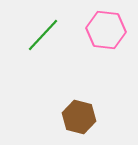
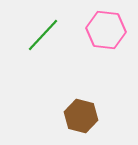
brown hexagon: moved 2 px right, 1 px up
